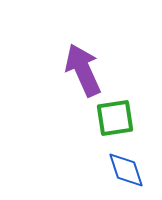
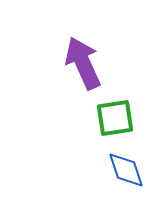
purple arrow: moved 7 px up
